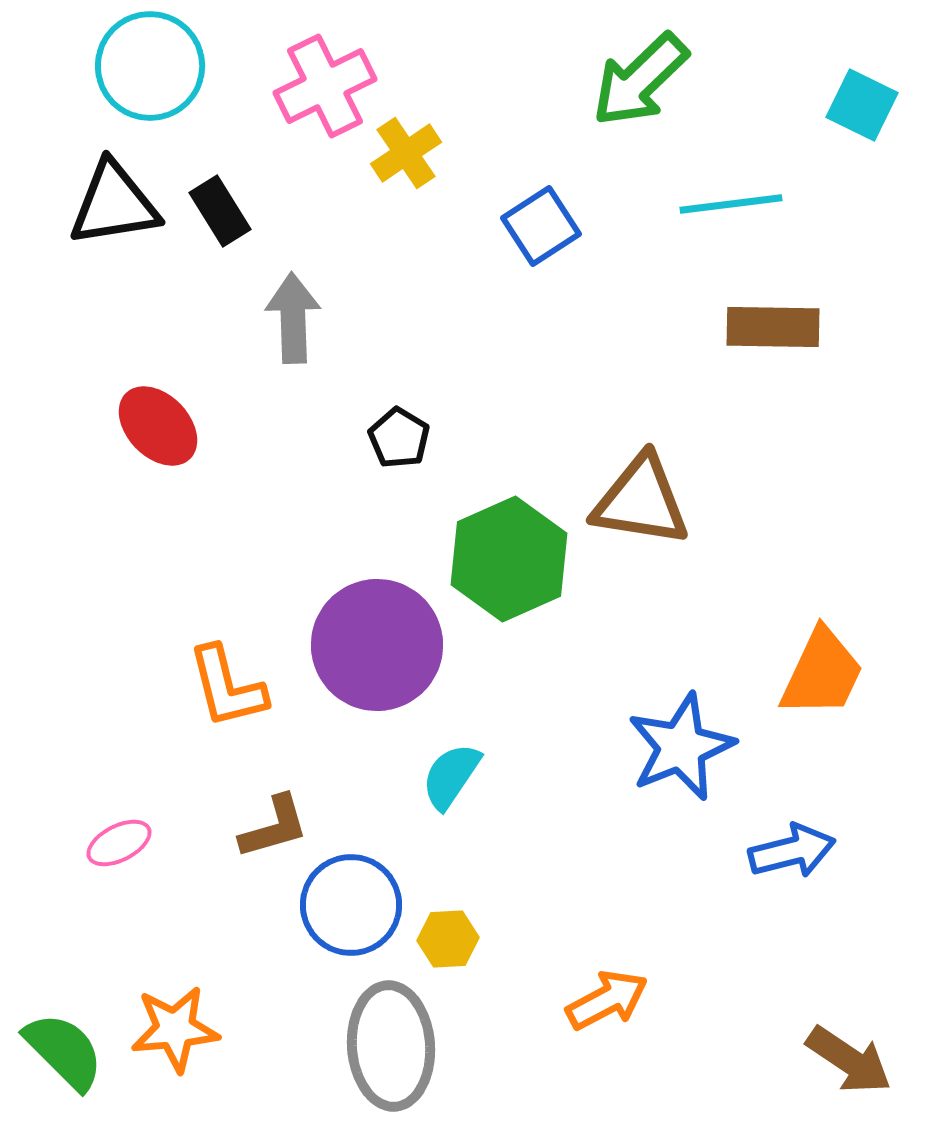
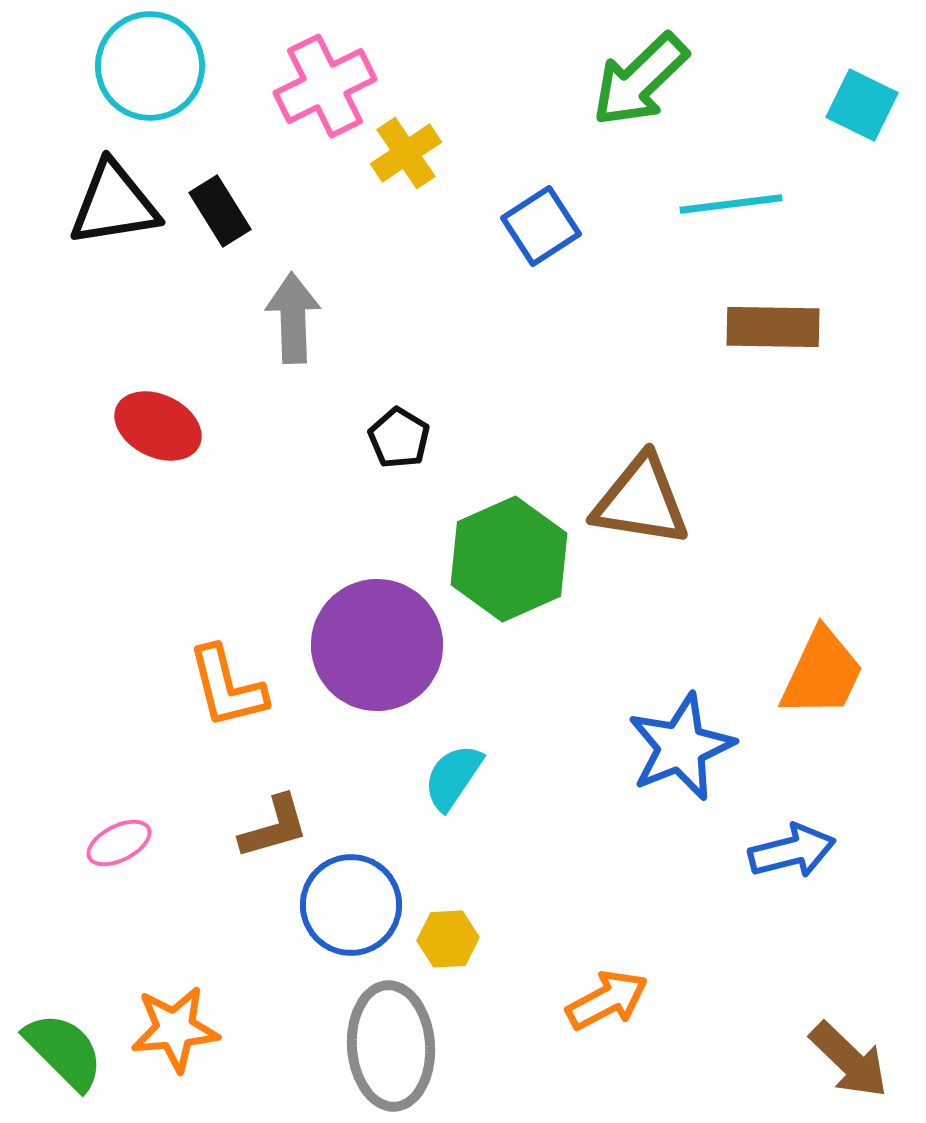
red ellipse: rotated 20 degrees counterclockwise
cyan semicircle: moved 2 px right, 1 px down
brown arrow: rotated 10 degrees clockwise
